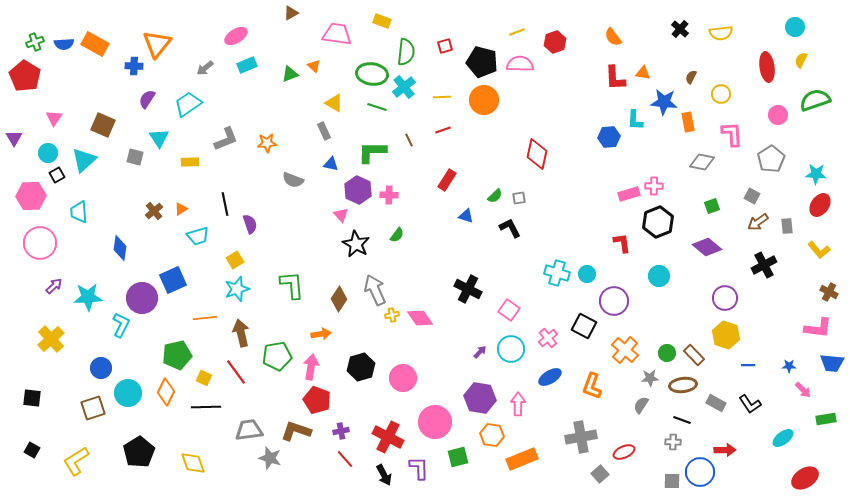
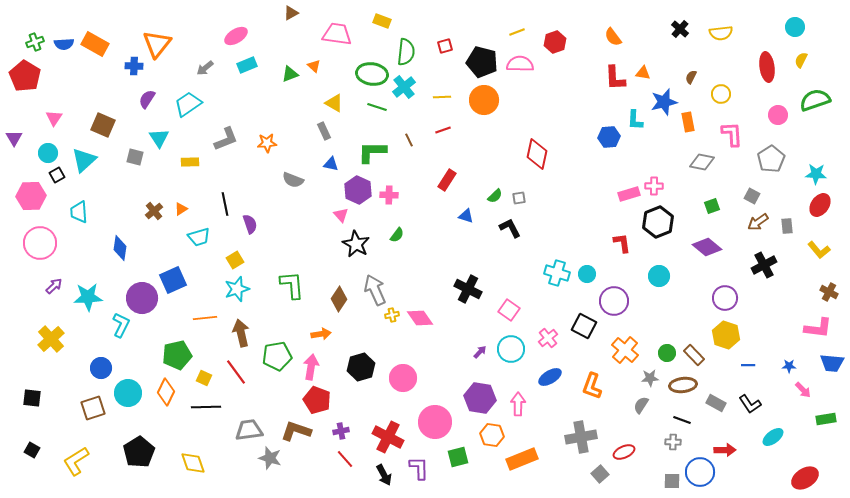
blue star at (664, 102): rotated 20 degrees counterclockwise
cyan trapezoid at (198, 236): moved 1 px right, 1 px down
cyan ellipse at (783, 438): moved 10 px left, 1 px up
